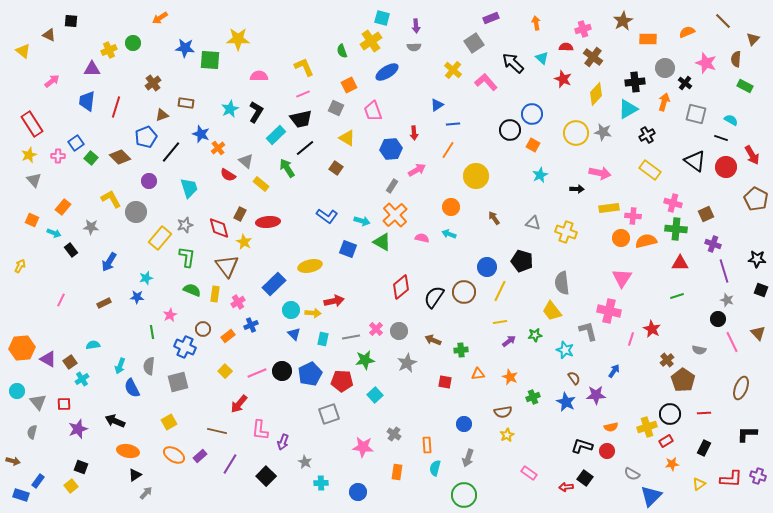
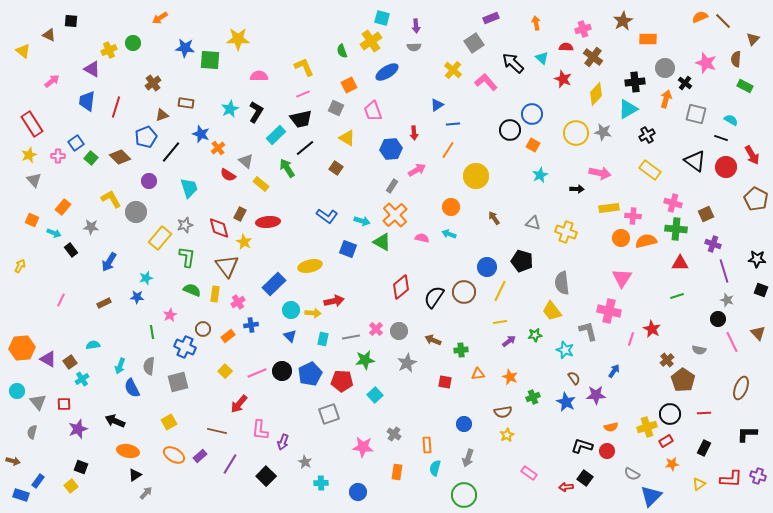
orange semicircle at (687, 32): moved 13 px right, 15 px up
purple triangle at (92, 69): rotated 30 degrees clockwise
orange arrow at (664, 102): moved 2 px right, 3 px up
blue cross at (251, 325): rotated 16 degrees clockwise
blue triangle at (294, 334): moved 4 px left, 2 px down
